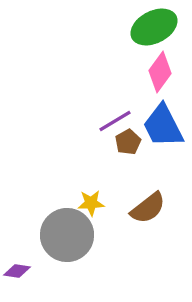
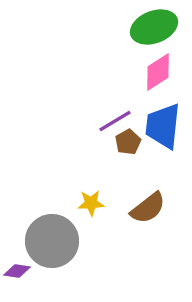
green ellipse: rotated 6 degrees clockwise
pink diamond: moved 2 px left; rotated 21 degrees clockwise
blue trapezoid: rotated 33 degrees clockwise
gray circle: moved 15 px left, 6 px down
